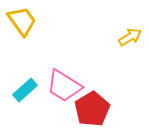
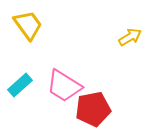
yellow trapezoid: moved 6 px right, 4 px down
cyan rectangle: moved 5 px left, 5 px up
red pentagon: moved 1 px right; rotated 20 degrees clockwise
